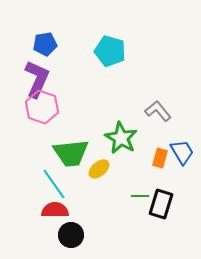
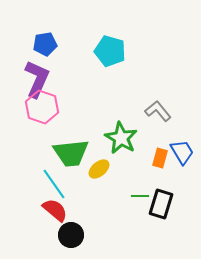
red semicircle: rotated 40 degrees clockwise
